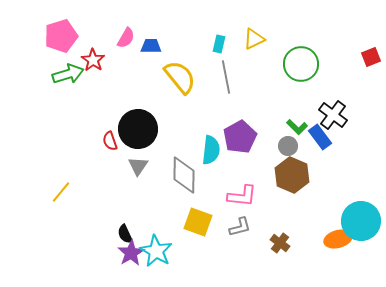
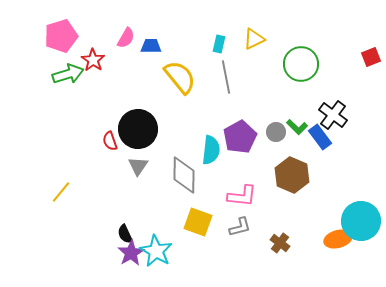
gray circle: moved 12 px left, 14 px up
